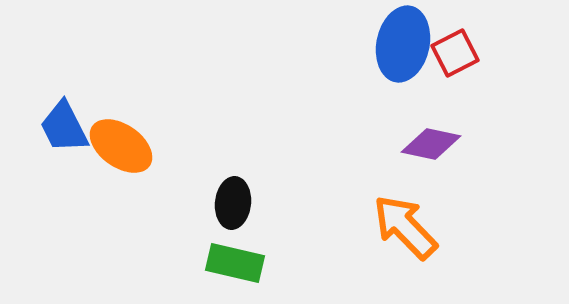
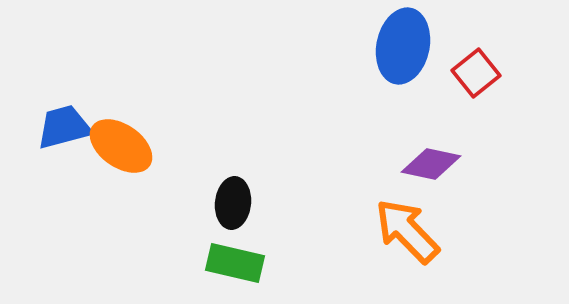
blue ellipse: moved 2 px down
red square: moved 21 px right, 20 px down; rotated 12 degrees counterclockwise
blue trapezoid: rotated 102 degrees clockwise
purple diamond: moved 20 px down
orange arrow: moved 2 px right, 4 px down
